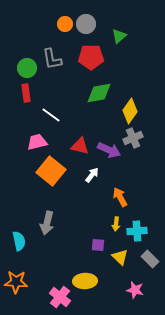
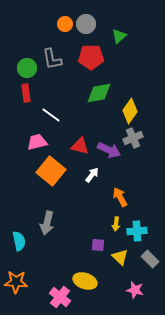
yellow ellipse: rotated 20 degrees clockwise
